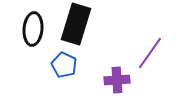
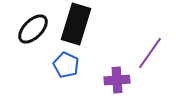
black ellipse: rotated 40 degrees clockwise
blue pentagon: moved 2 px right
